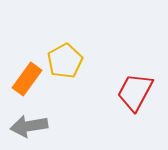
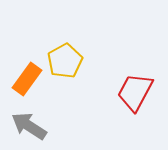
gray arrow: rotated 42 degrees clockwise
